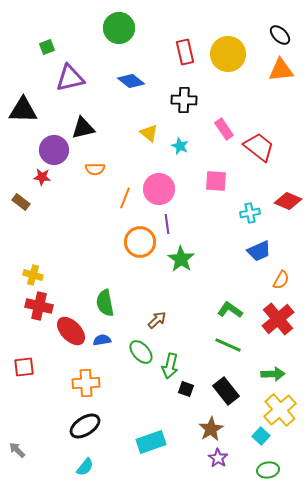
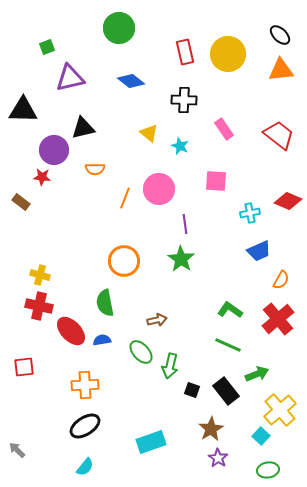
red trapezoid at (259, 147): moved 20 px right, 12 px up
purple line at (167, 224): moved 18 px right
orange circle at (140, 242): moved 16 px left, 19 px down
yellow cross at (33, 275): moved 7 px right
brown arrow at (157, 320): rotated 30 degrees clockwise
green arrow at (273, 374): moved 16 px left; rotated 20 degrees counterclockwise
orange cross at (86, 383): moved 1 px left, 2 px down
black square at (186, 389): moved 6 px right, 1 px down
